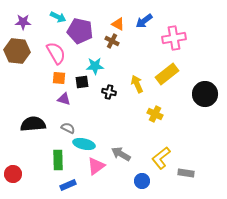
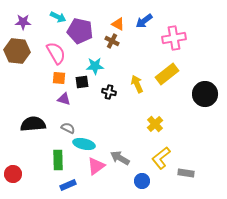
yellow cross: moved 10 px down; rotated 21 degrees clockwise
gray arrow: moved 1 px left, 4 px down
